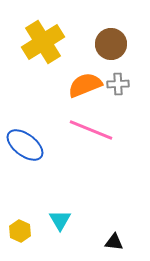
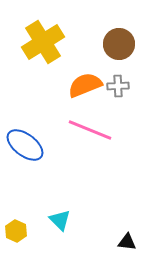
brown circle: moved 8 px right
gray cross: moved 2 px down
pink line: moved 1 px left
cyan triangle: rotated 15 degrees counterclockwise
yellow hexagon: moved 4 px left
black triangle: moved 13 px right
